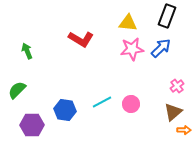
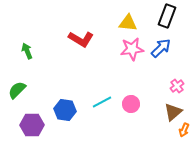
orange arrow: rotated 112 degrees clockwise
